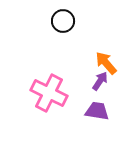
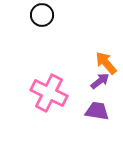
black circle: moved 21 px left, 6 px up
purple arrow: rotated 18 degrees clockwise
